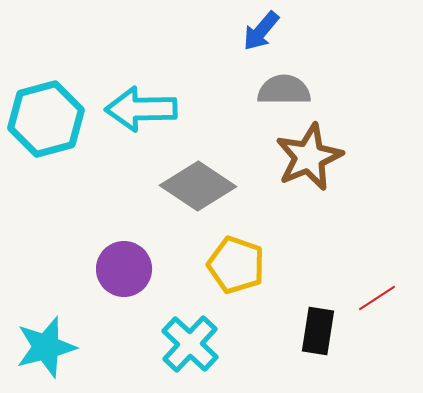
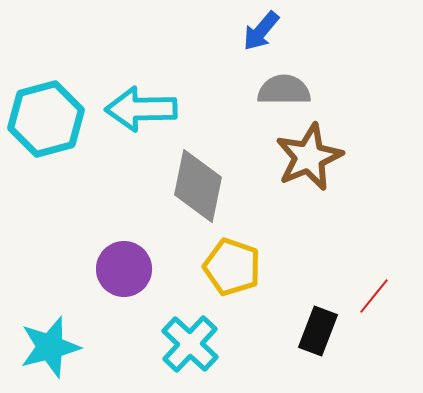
gray diamond: rotated 68 degrees clockwise
yellow pentagon: moved 4 px left, 2 px down
red line: moved 3 px left, 2 px up; rotated 18 degrees counterclockwise
black rectangle: rotated 12 degrees clockwise
cyan star: moved 4 px right
